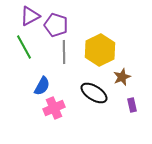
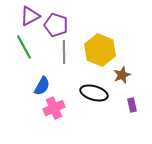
yellow hexagon: rotated 12 degrees counterclockwise
brown star: moved 2 px up
black ellipse: rotated 16 degrees counterclockwise
